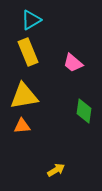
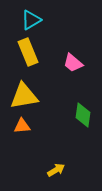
green diamond: moved 1 px left, 4 px down
